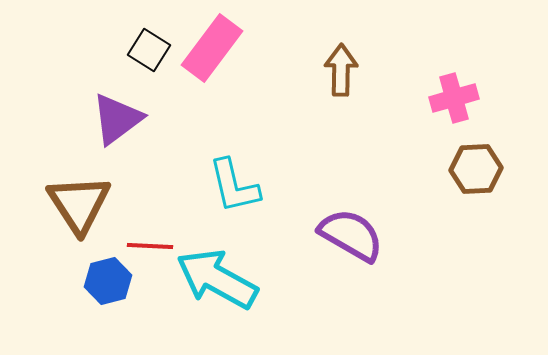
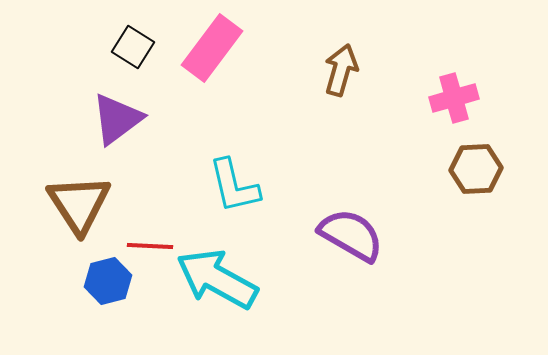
black square: moved 16 px left, 3 px up
brown arrow: rotated 15 degrees clockwise
